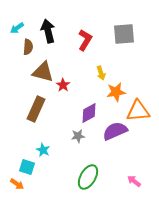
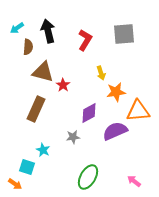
gray star: moved 5 px left, 1 px down
orange arrow: moved 2 px left
